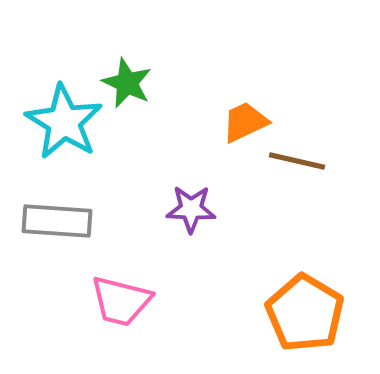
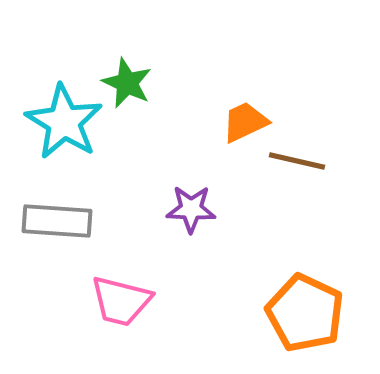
orange pentagon: rotated 6 degrees counterclockwise
